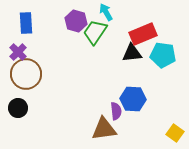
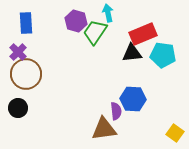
cyan arrow: moved 2 px right, 1 px down; rotated 18 degrees clockwise
